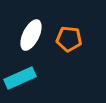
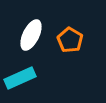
orange pentagon: moved 1 px right, 1 px down; rotated 25 degrees clockwise
